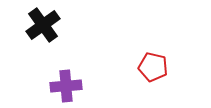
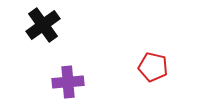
purple cross: moved 2 px right, 4 px up
